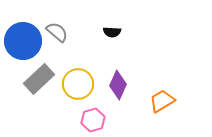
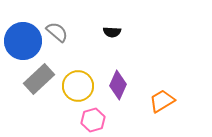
yellow circle: moved 2 px down
